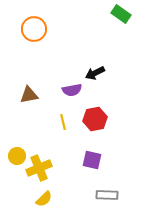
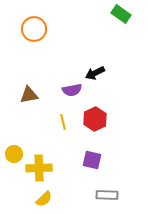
red hexagon: rotated 15 degrees counterclockwise
yellow circle: moved 3 px left, 2 px up
yellow cross: rotated 20 degrees clockwise
